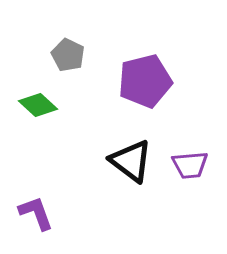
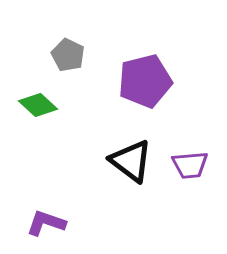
purple L-shape: moved 10 px right, 10 px down; rotated 51 degrees counterclockwise
